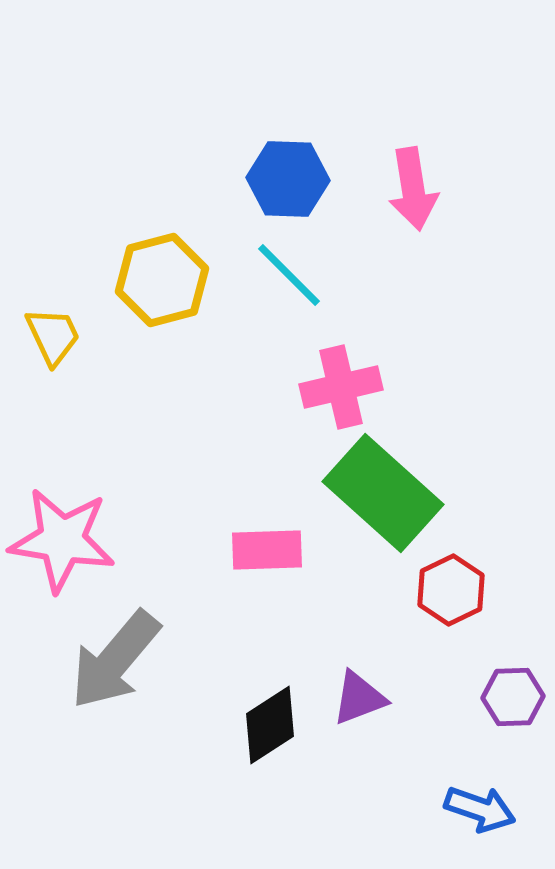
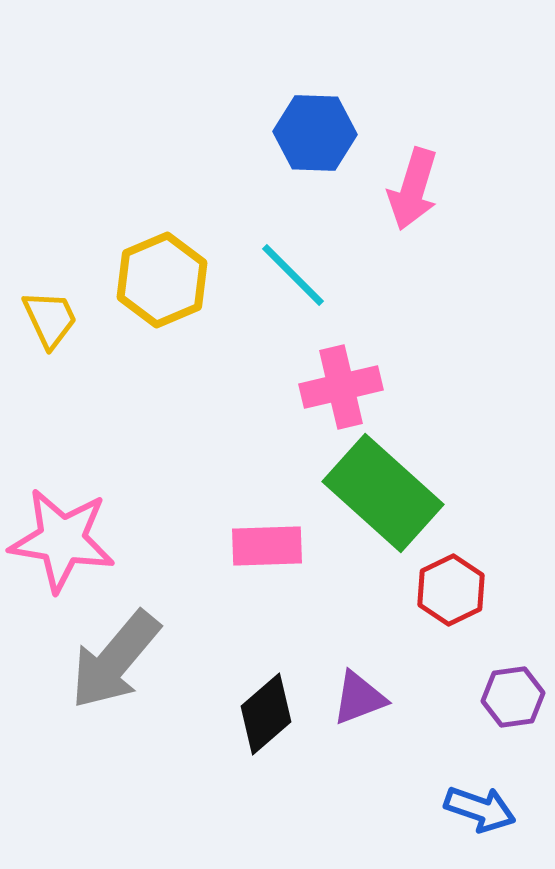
blue hexagon: moved 27 px right, 46 px up
pink arrow: rotated 26 degrees clockwise
cyan line: moved 4 px right
yellow hexagon: rotated 8 degrees counterclockwise
yellow trapezoid: moved 3 px left, 17 px up
pink rectangle: moved 4 px up
purple hexagon: rotated 6 degrees counterclockwise
black diamond: moved 4 px left, 11 px up; rotated 8 degrees counterclockwise
